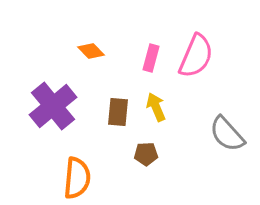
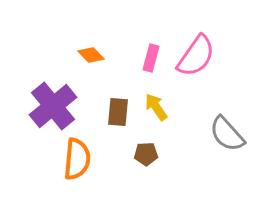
orange diamond: moved 4 px down
pink semicircle: rotated 12 degrees clockwise
yellow arrow: rotated 12 degrees counterclockwise
orange semicircle: moved 19 px up
